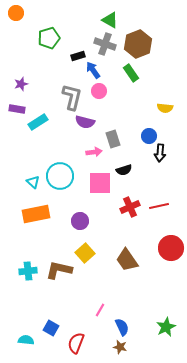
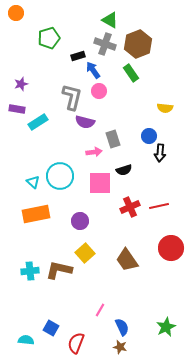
cyan cross: moved 2 px right
